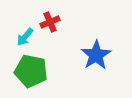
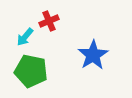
red cross: moved 1 px left, 1 px up
blue star: moved 3 px left
